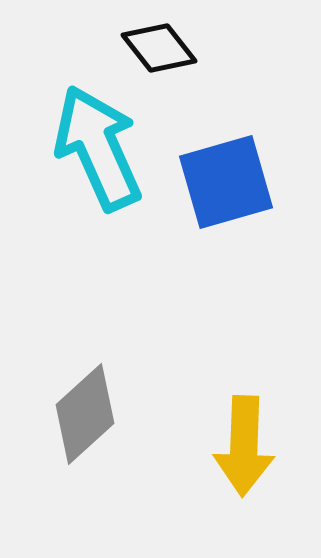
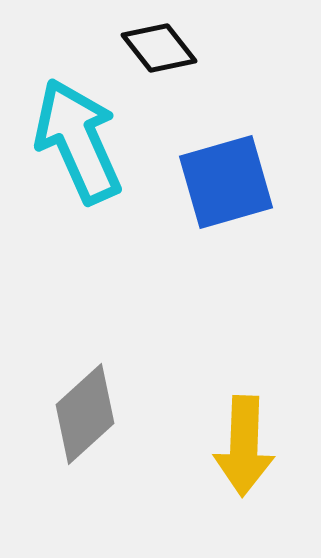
cyan arrow: moved 20 px left, 7 px up
